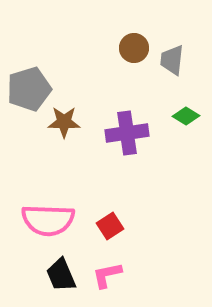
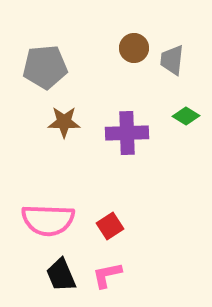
gray pentagon: moved 16 px right, 22 px up; rotated 12 degrees clockwise
purple cross: rotated 6 degrees clockwise
